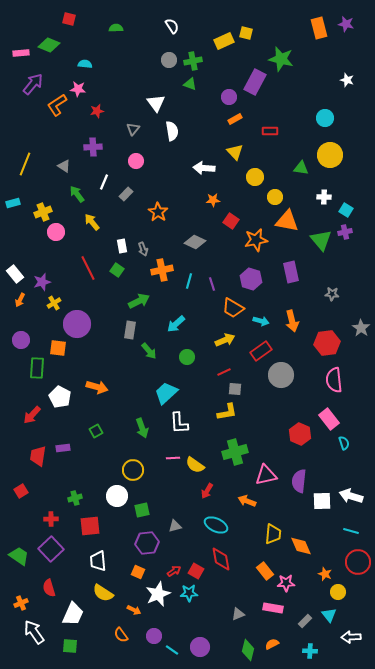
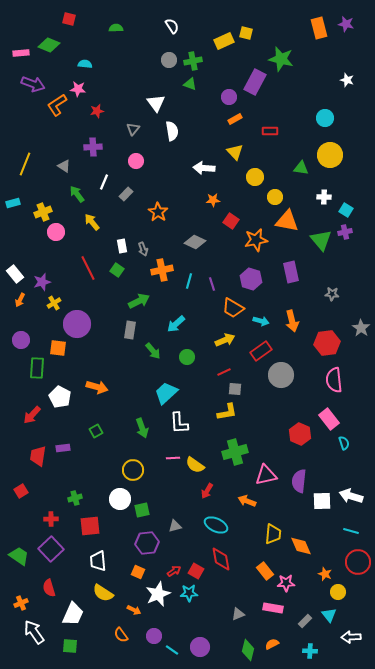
purple arrow at (33, 84): rotated 70 degrees clockwise
green arrow at (149, 351): moved 4 px right
white circle at (117, 496): moved 3 px right, 3 px down
